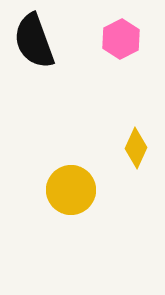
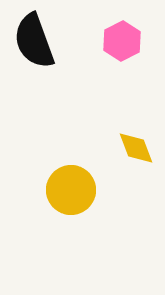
pink hexagon: moved 1 px right, 2 px down
yellow diamond: rotated 45 degrees counterclockwise
